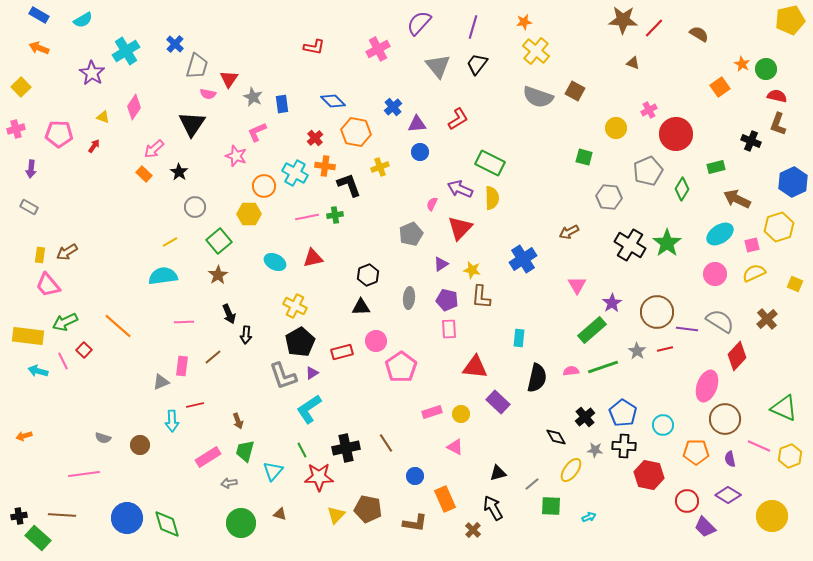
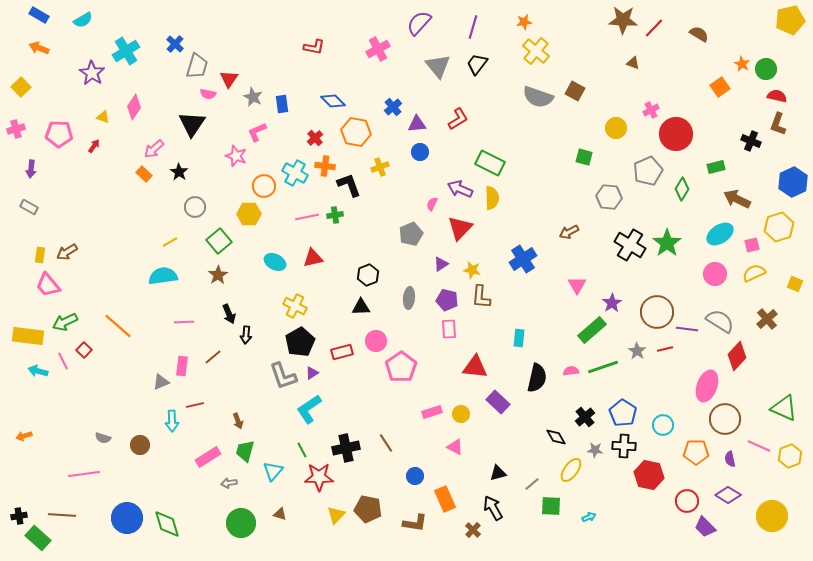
pink cross at (649, 110): moved 2 px right
